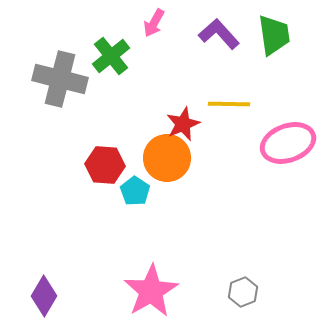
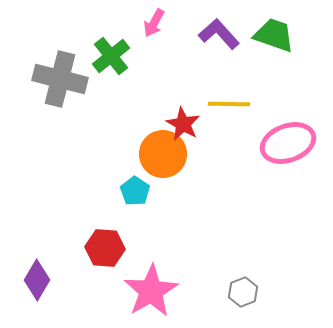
green trapezoid: rotated 63 degrees counterclockwise
red star: rotated 20 degrees counterclockwise
orange circle: moved 4 px left, 4 px up
red hexagon: moved 83 px down
purple diamond: moved 7 px left, 16 px up
